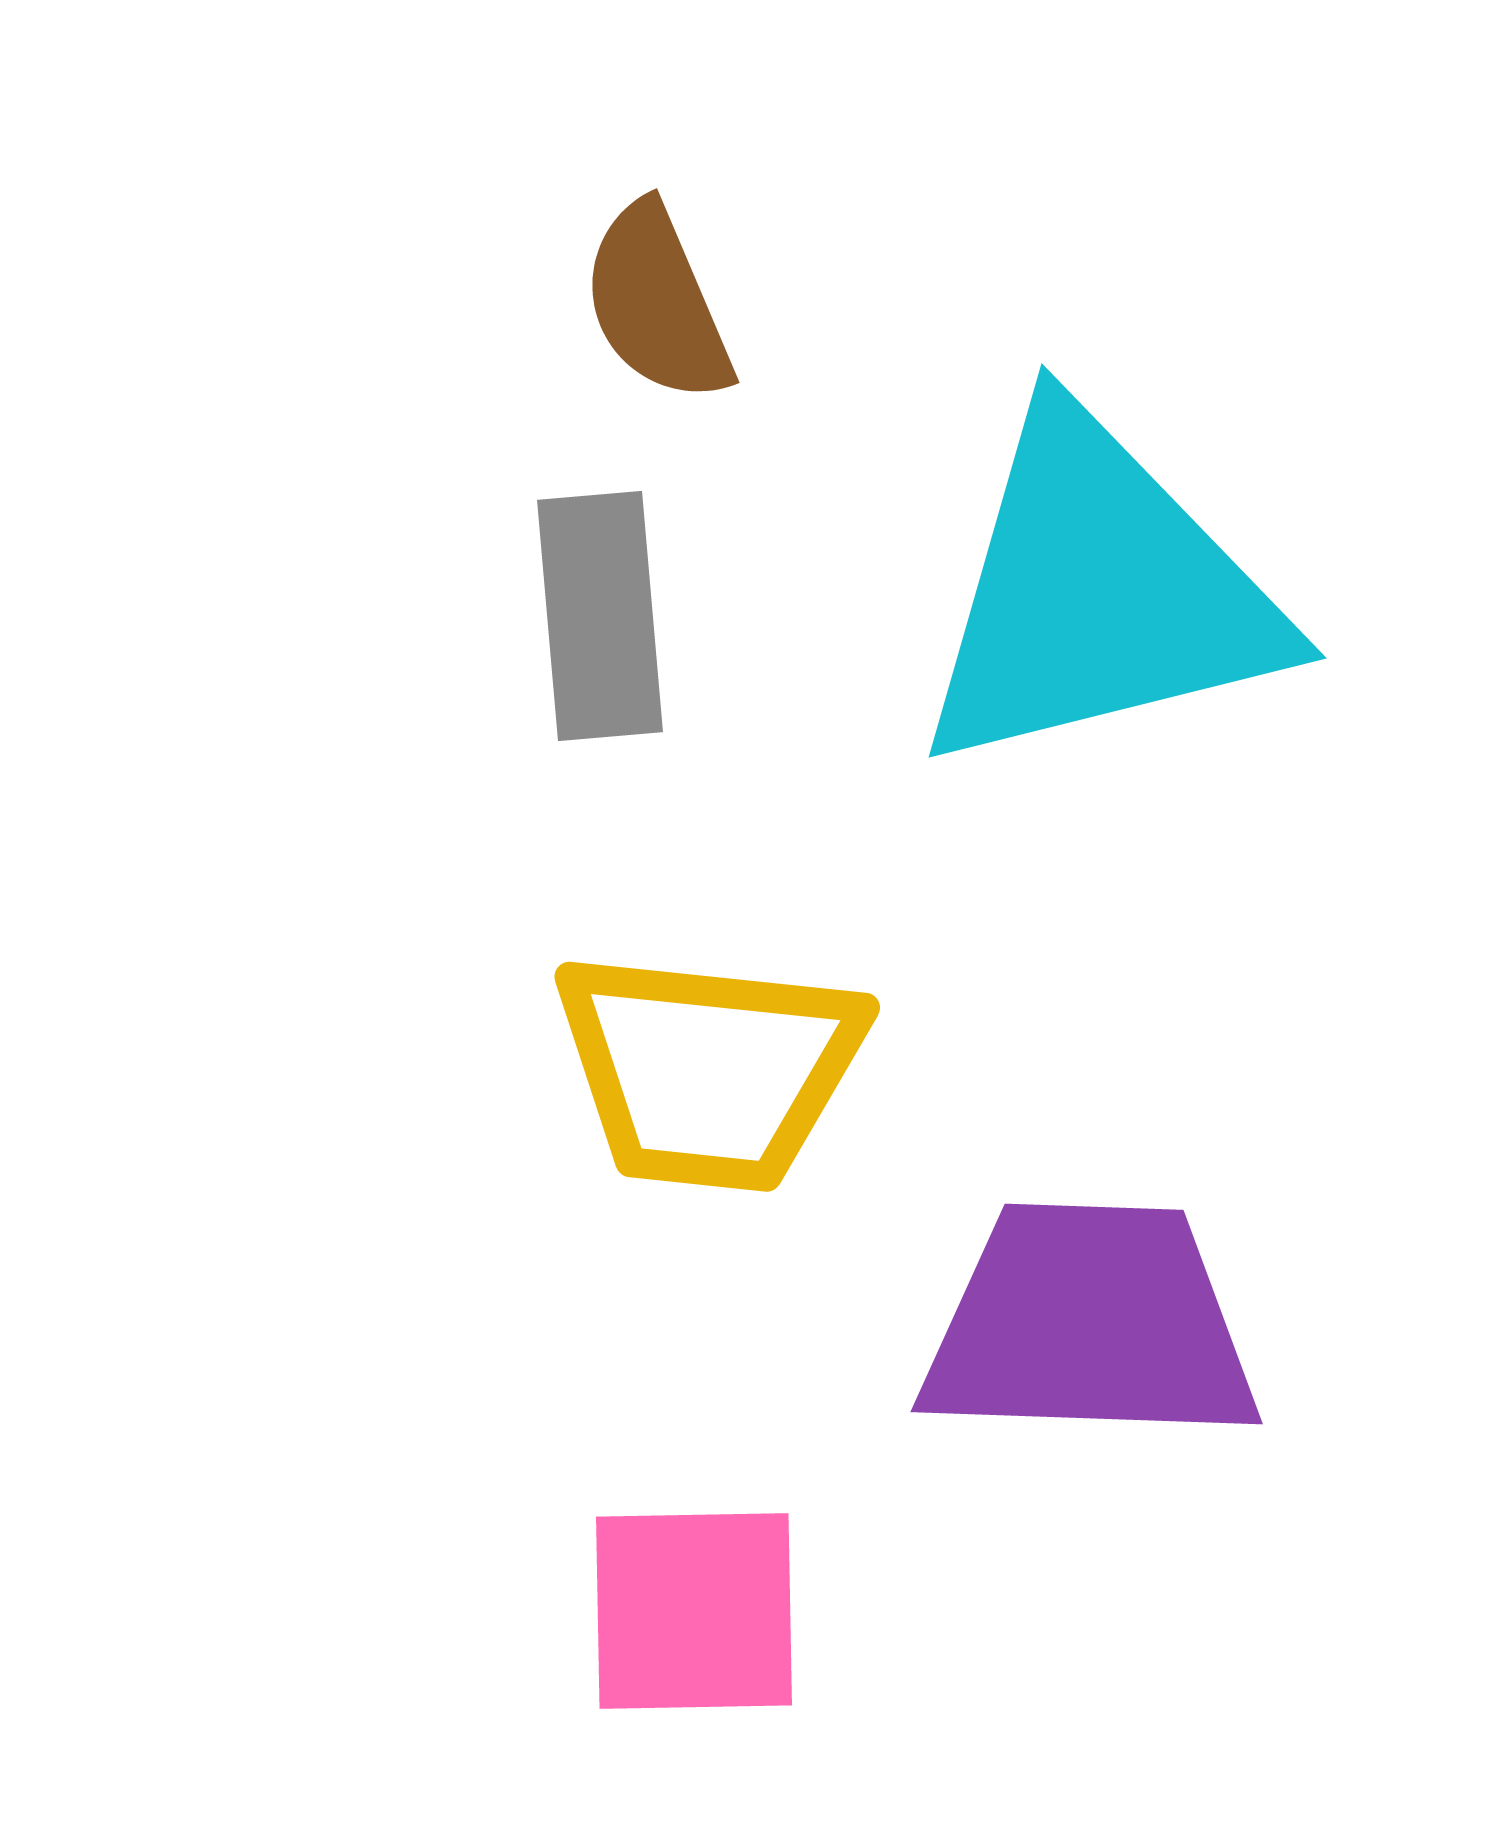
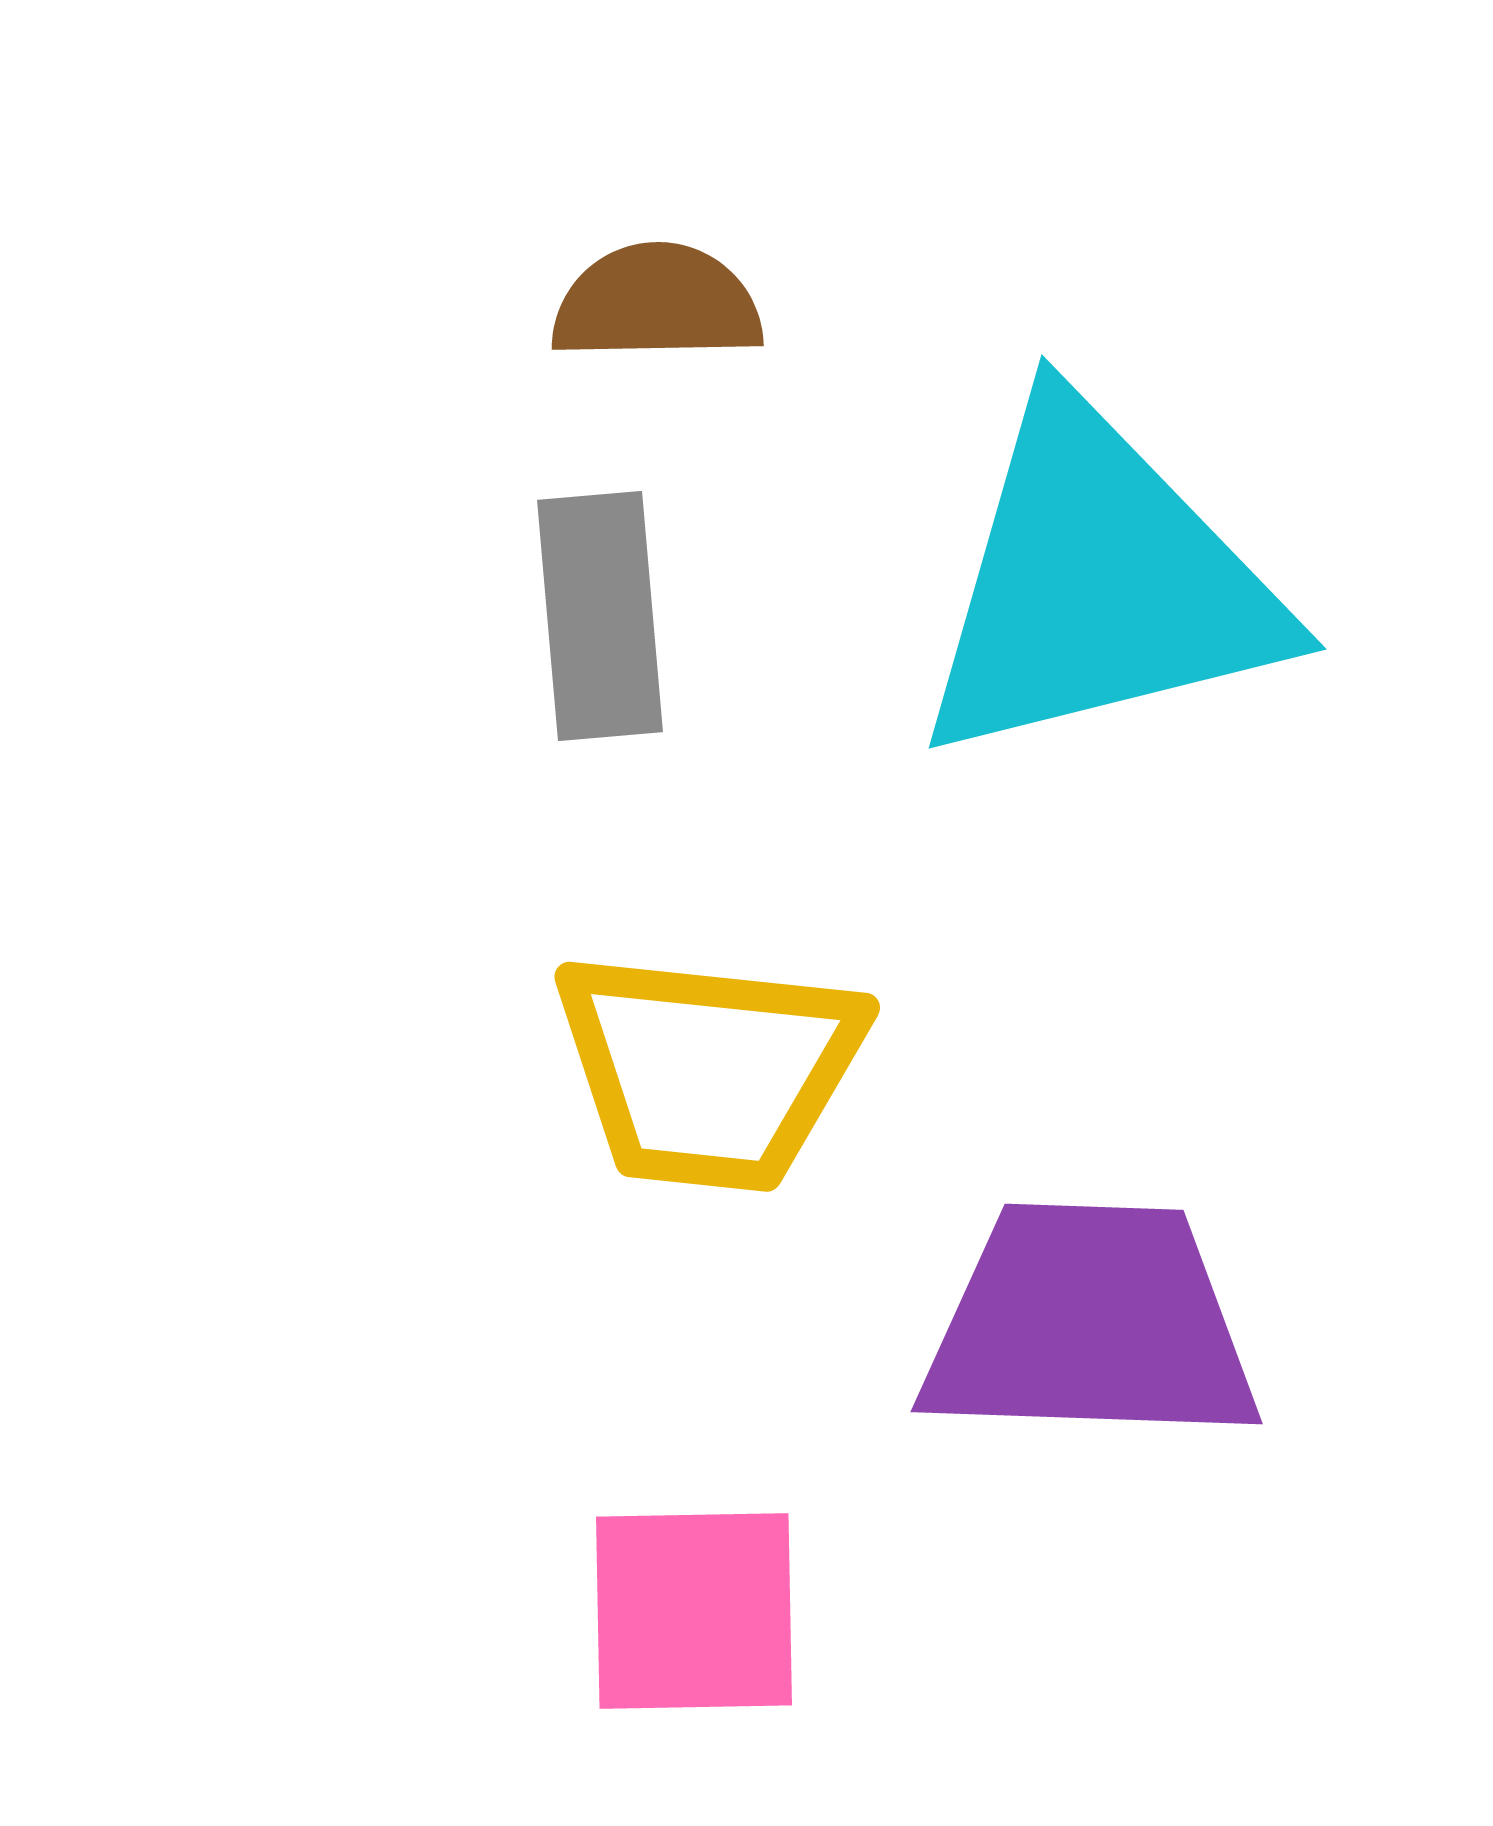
brown semicircle: rotated 112 degrees clockwise
cyan triangle: moved 9 px up
